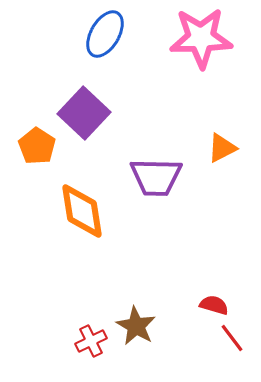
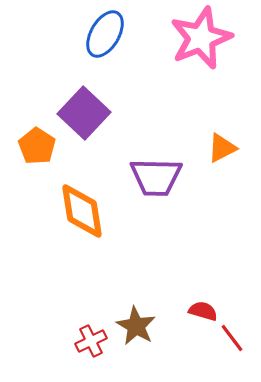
pink star: rotated 20 degrees counterclockwise
red semicircle: moved 11 px left, 6 px down
